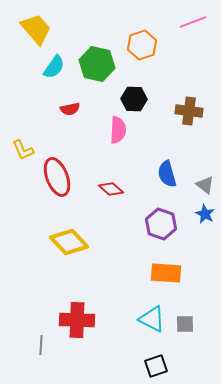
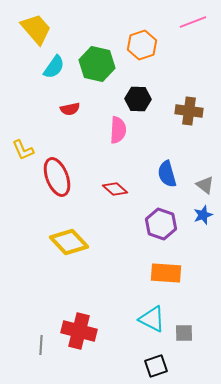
black hexagon: moved 4 px right
red diamond: moved 4 px right
blue star: moved 2 px left, 1 px down; rotated 24 degrees clockwise
red cross: moved 2 px right, 11 px down; rotated 12 degrees clockwise
gray square: moved 1 px left, 9 px down
